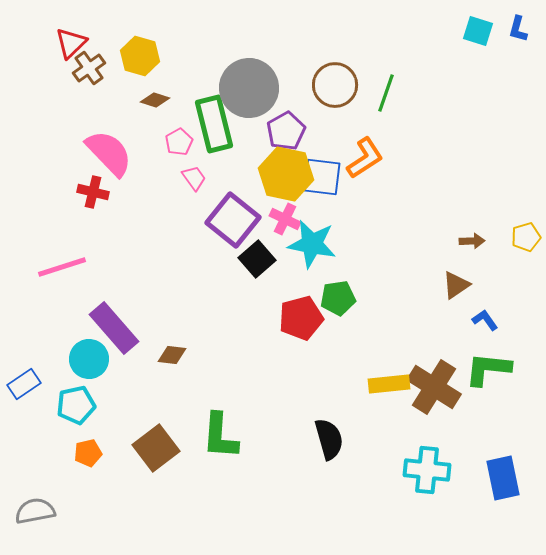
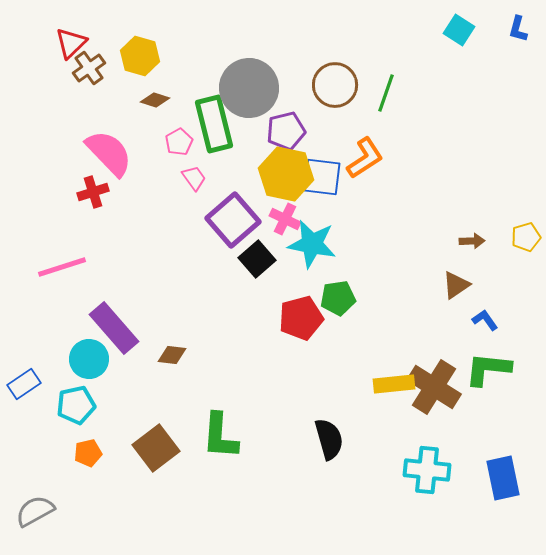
cyan square at (478, 31): moved 19 px left, 1 px up; rotated 16 degrees clockwise
purple pentagon at (286, 131): rotated 15 degrees clockwise
red cross at (93, 192): rotated 32 degrees counterclockwise
purple square at (233, 220): rotated 10 degrees clockwise
yellow rectangle at (389, 384): moved 5 px right
gray semicircle at (35, 511): rotated 18 degrees counterclockwise
